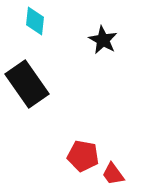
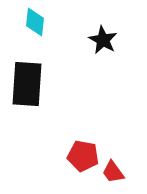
cyan diamond: moved 1 px down
black rectangle: rotated 39 degrees clockwise
red trapezoid: moved 2 px up
